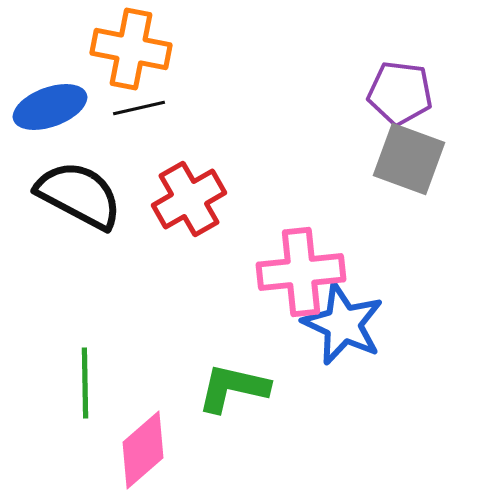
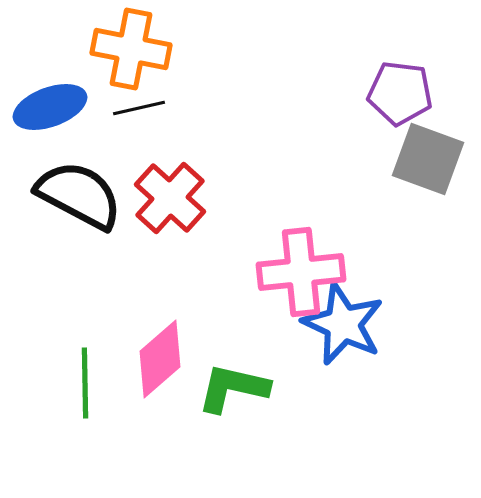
gray square: moved 19 px right
red cross: moved 19 px left, 1 px up; rotated 18 degrees counterclockwise
pink diamond: moved 17 px right, 91 px up
